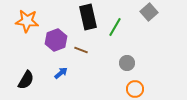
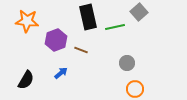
gray square: moved 10 px left
green line: rotated 48 degrees clockwise
